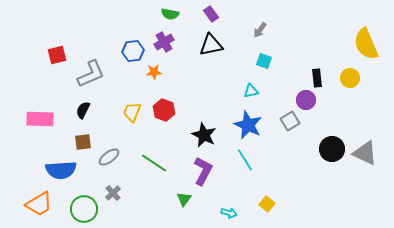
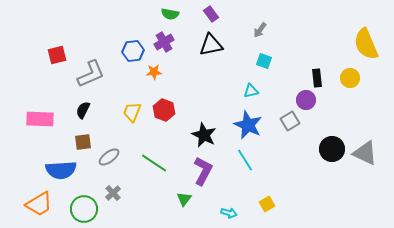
yellow square: rotated 21 degrees clockwise
